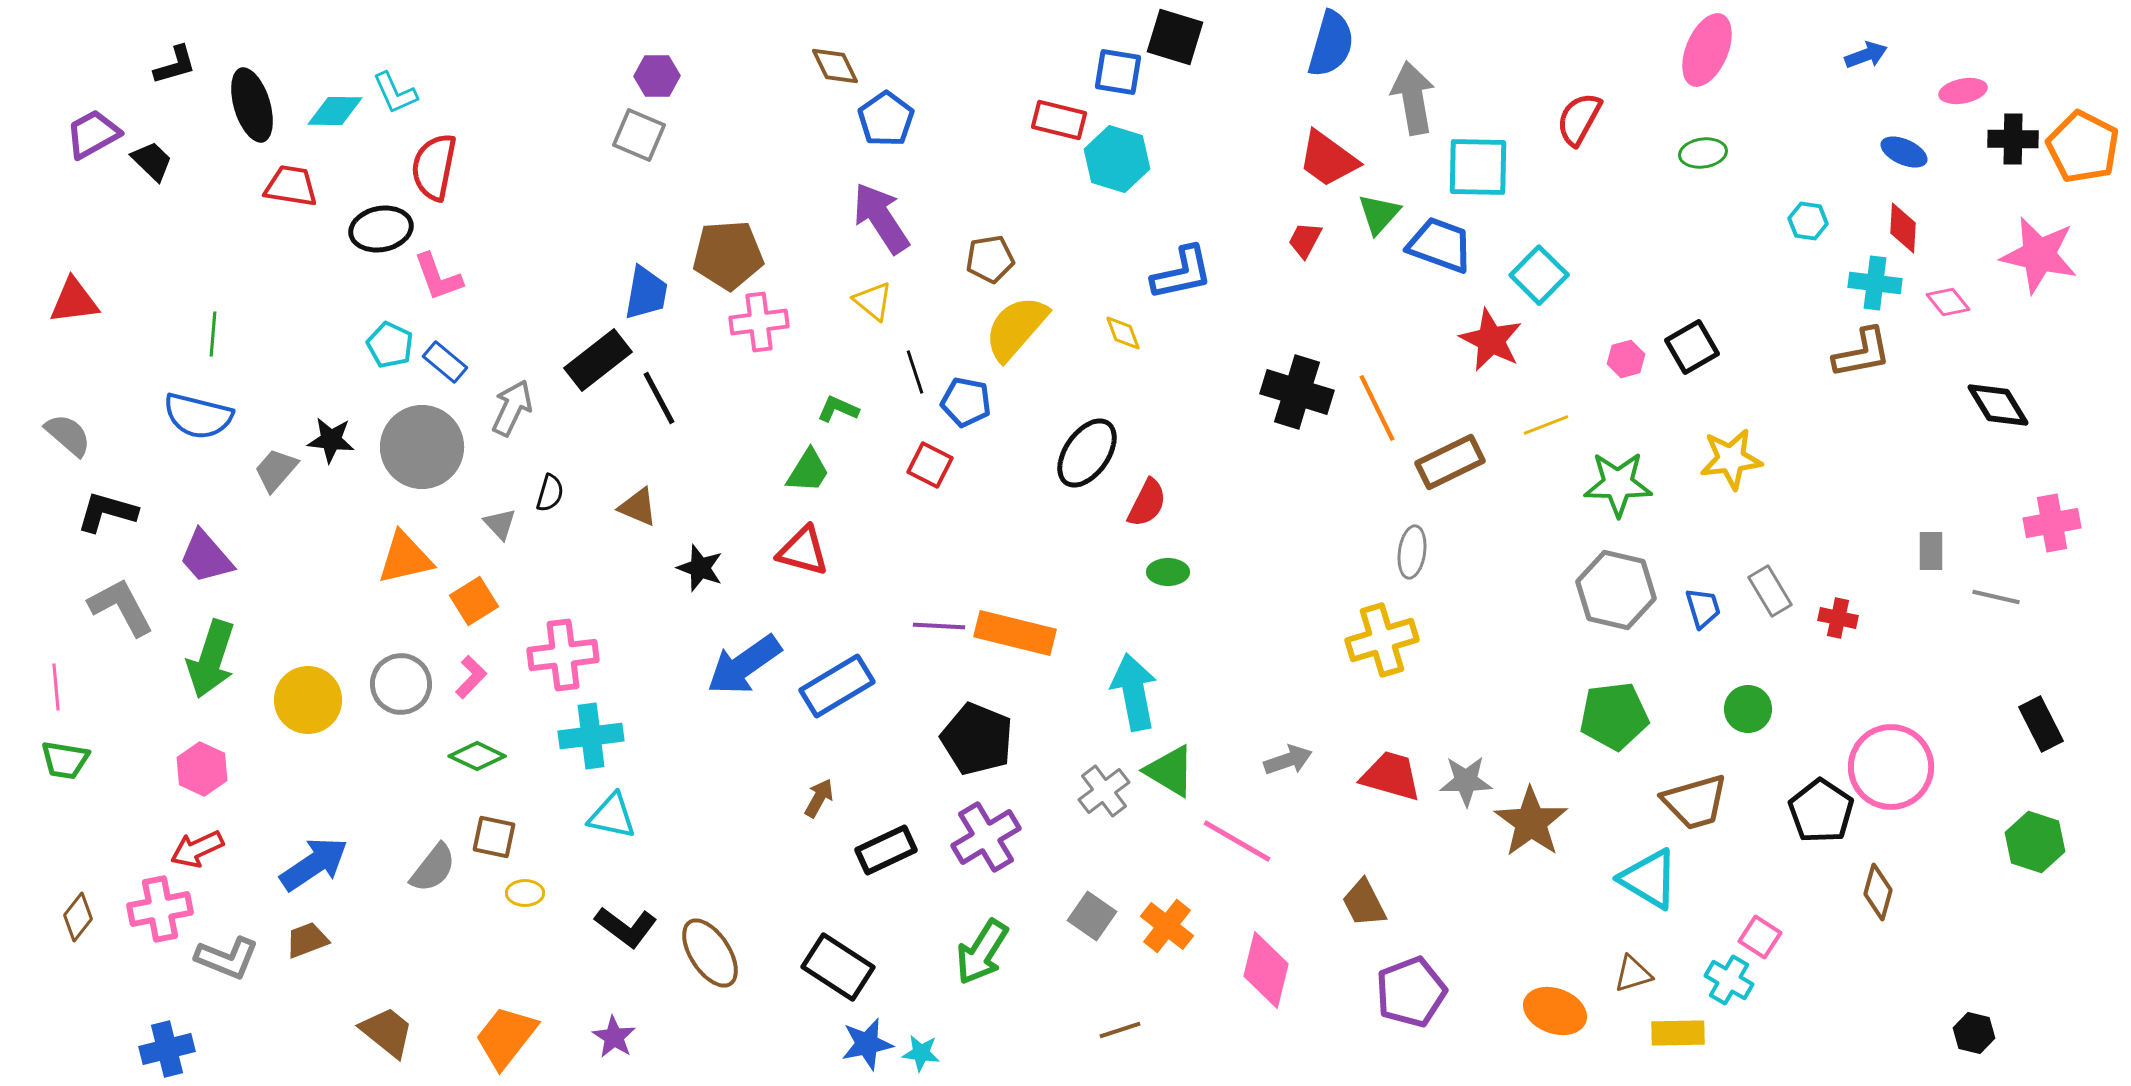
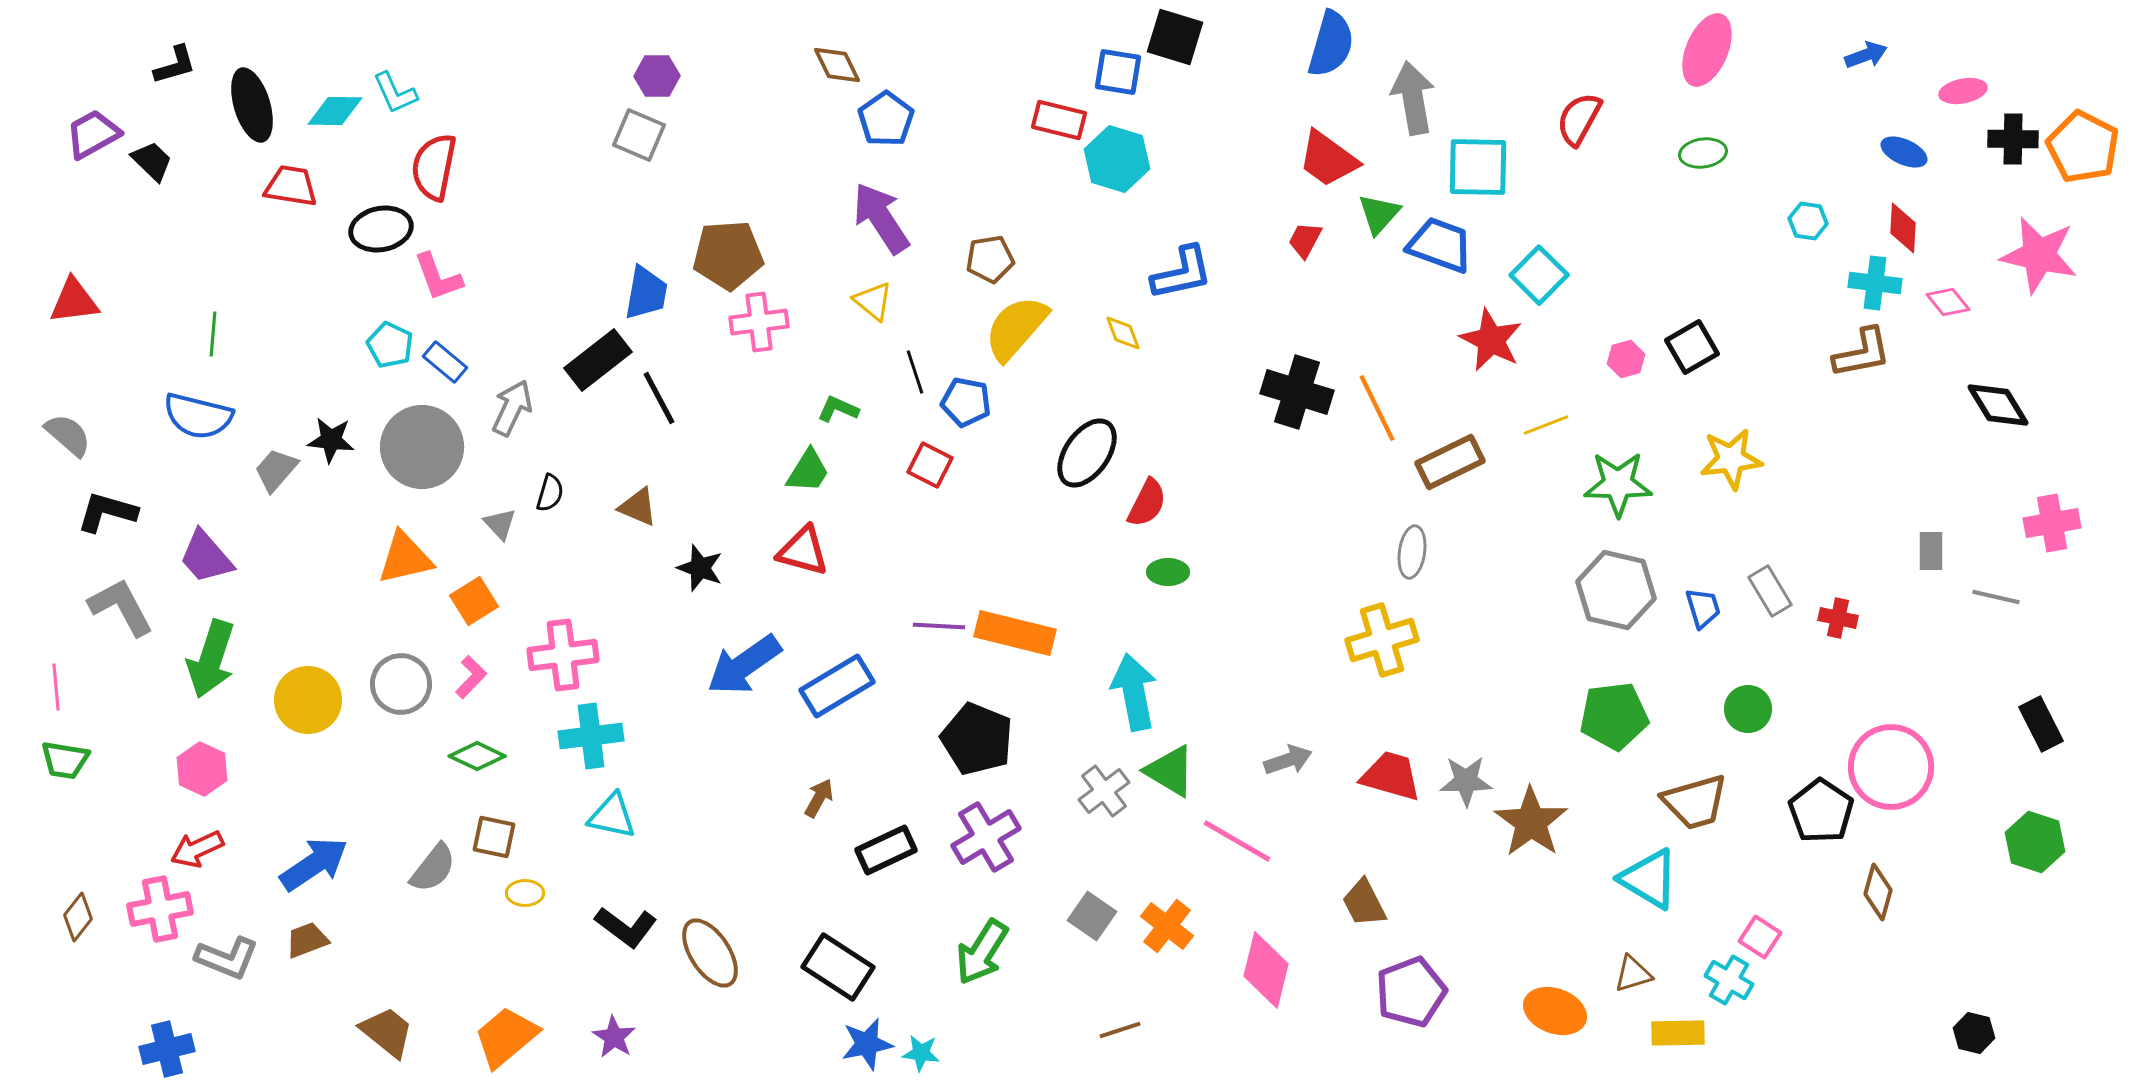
brown diamond at (835, 66): moved 2 px right, 1 px up
orange trapezoid at (506, 1037): rotated 12 degrees clockwise
